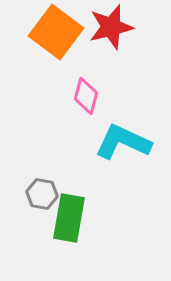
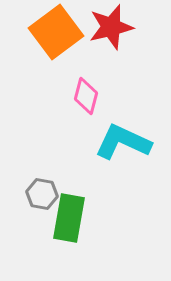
orange square: rotated 16 degrees clockwise
